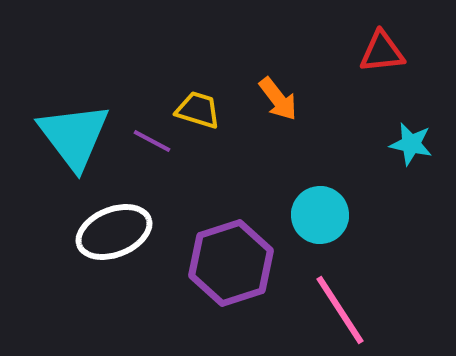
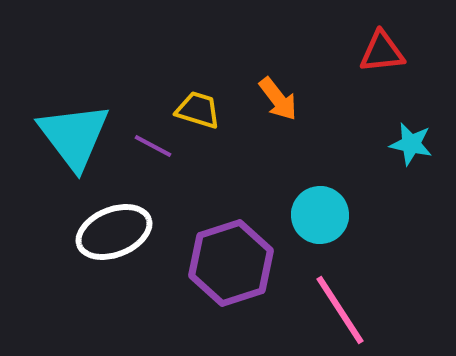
purple line: moved 1 px right, 5 px down
